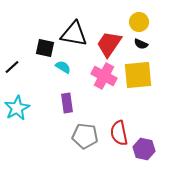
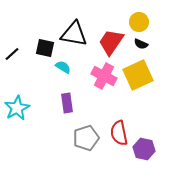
red trapezoid: moved 2 px right, 2 px up
black line: moved 13 px up
yellow square: rotated 20 degrees counterclockwise
gray pentagon: moved 1 px right, 2 px down; rotated 25 degrees counterclockwise
